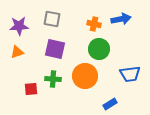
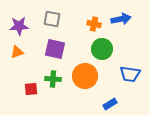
green circle: moved 3 px right
blue trapezoid: rotated 15 degrees clockwise
